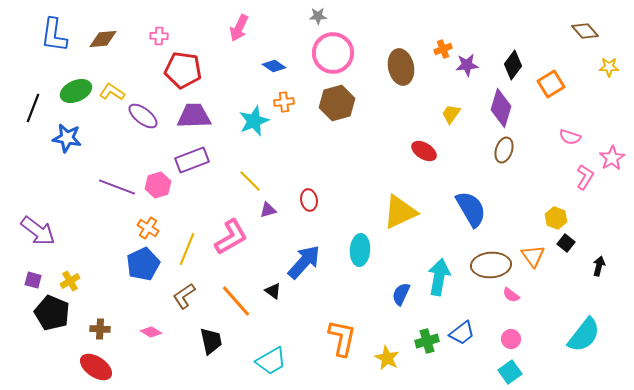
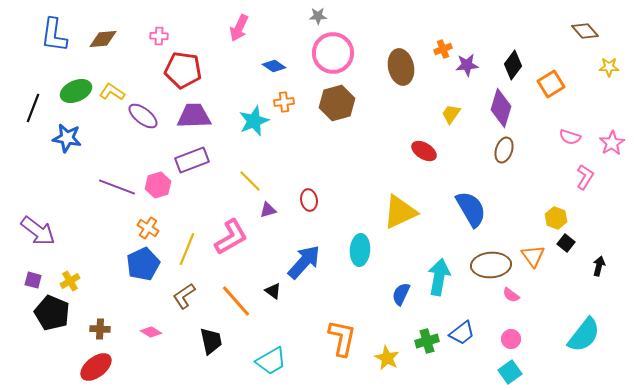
pink star at (612, 158): moved 15 px up
red ellipse at (96, 367): rotated 72 degrees counterclockwise
